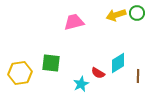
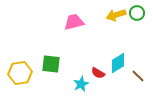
green square: moved 1 px down
brown line: rotated 48 degrees counterclockwise
